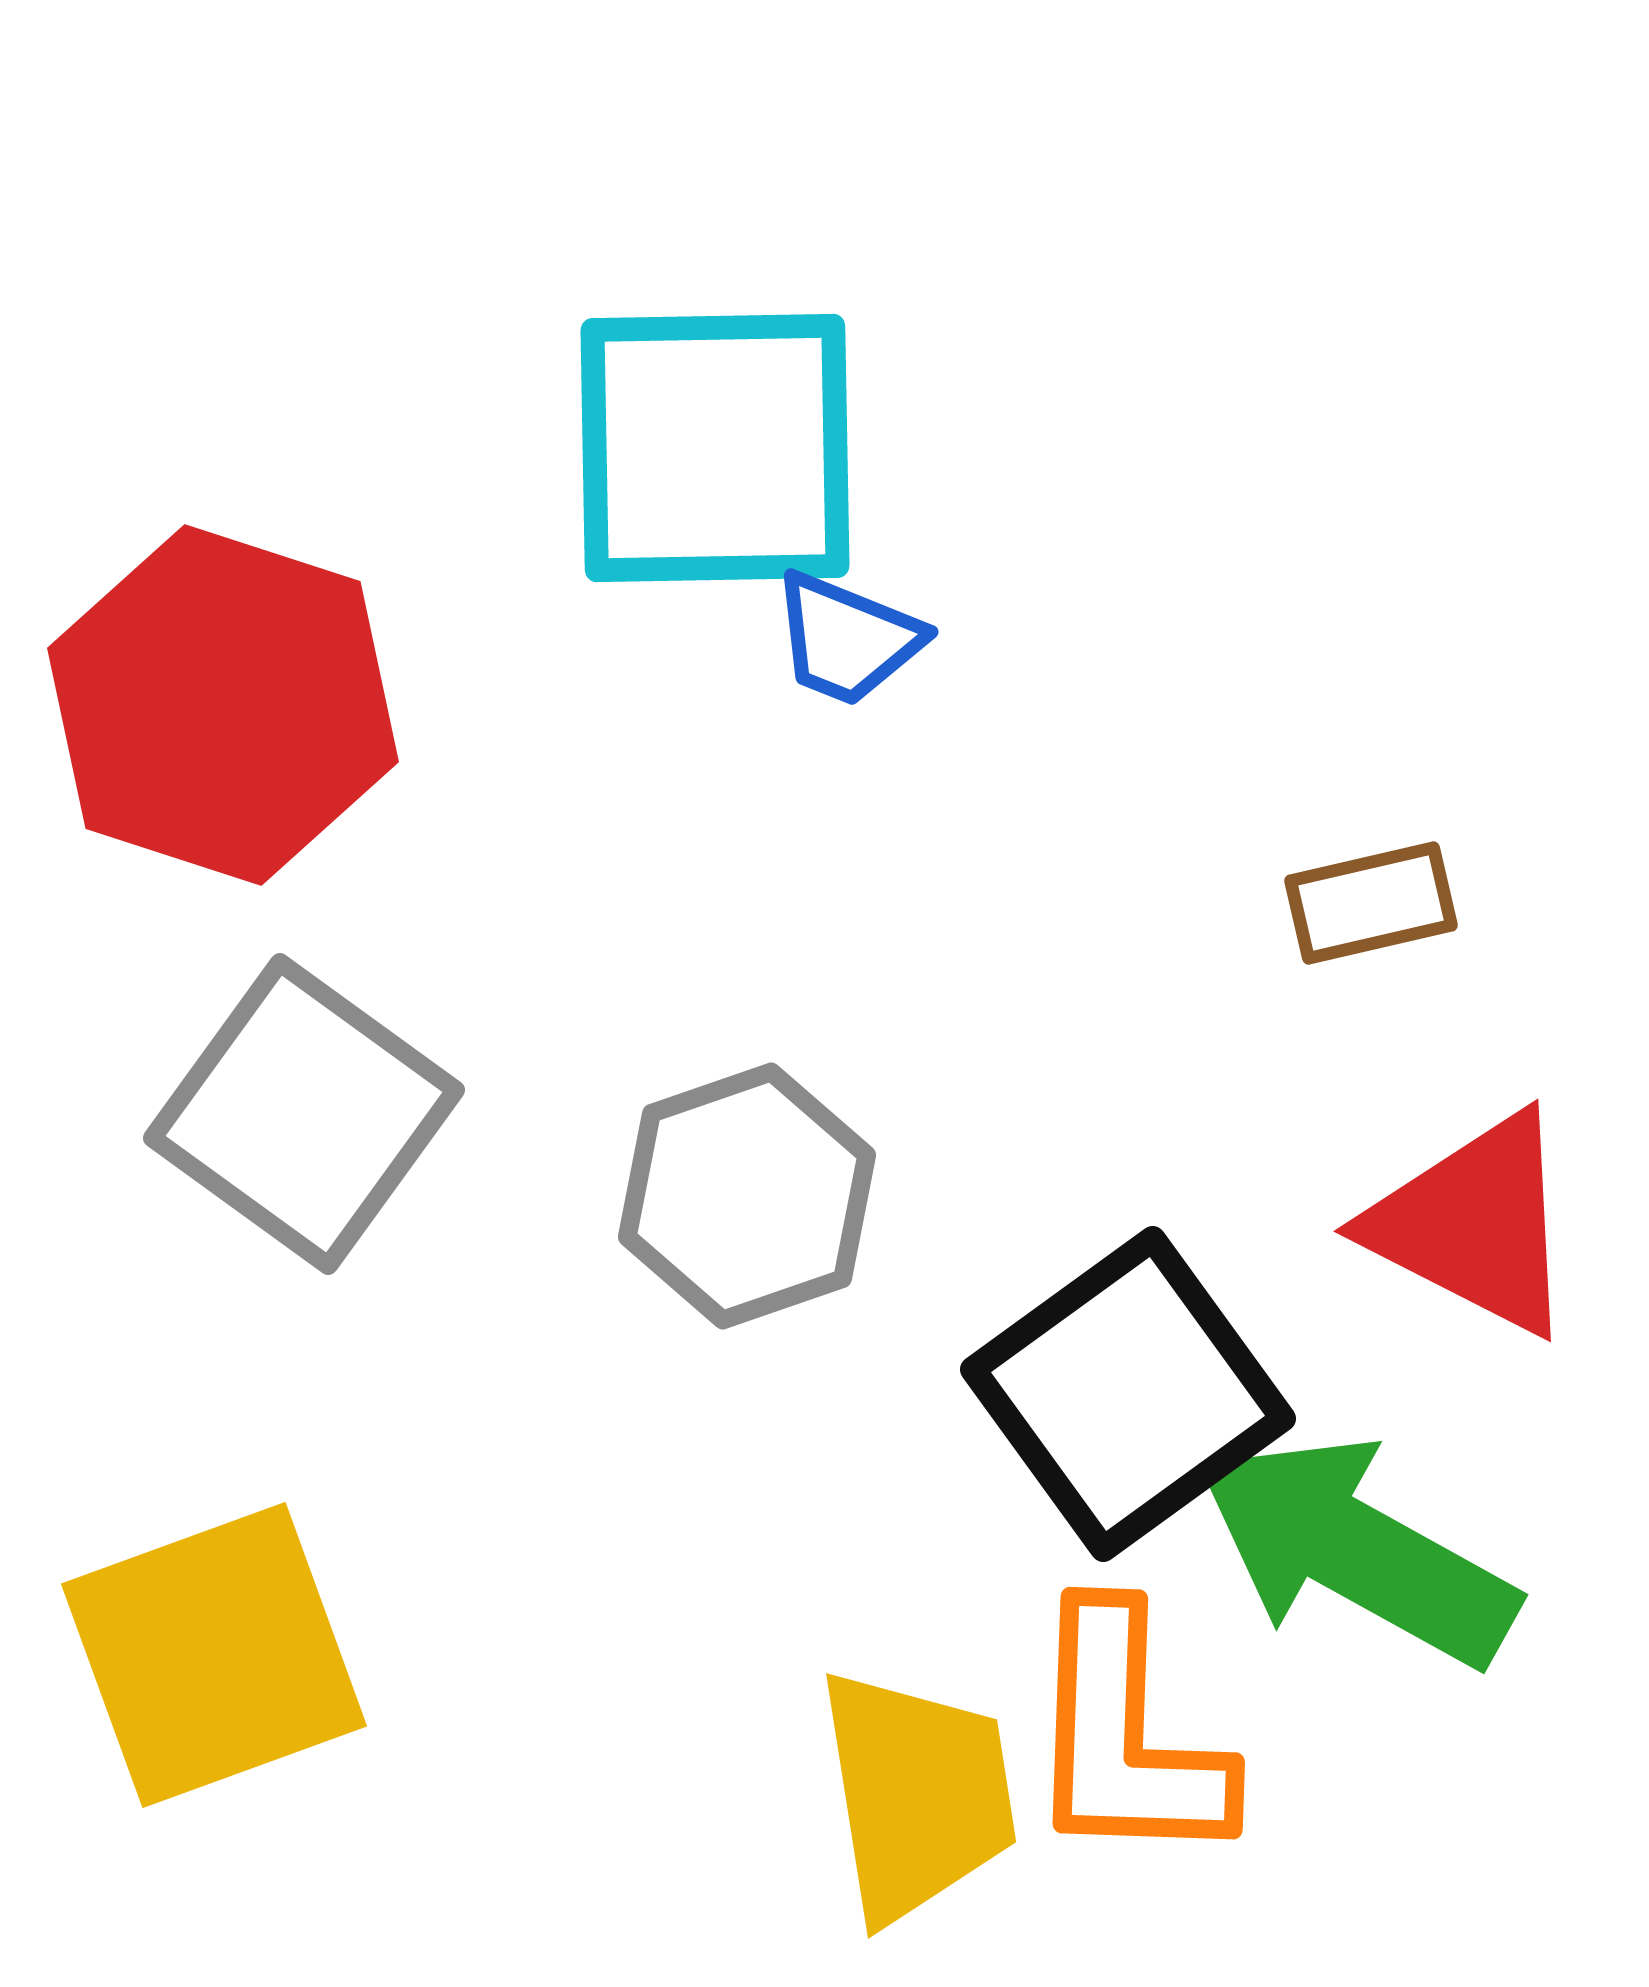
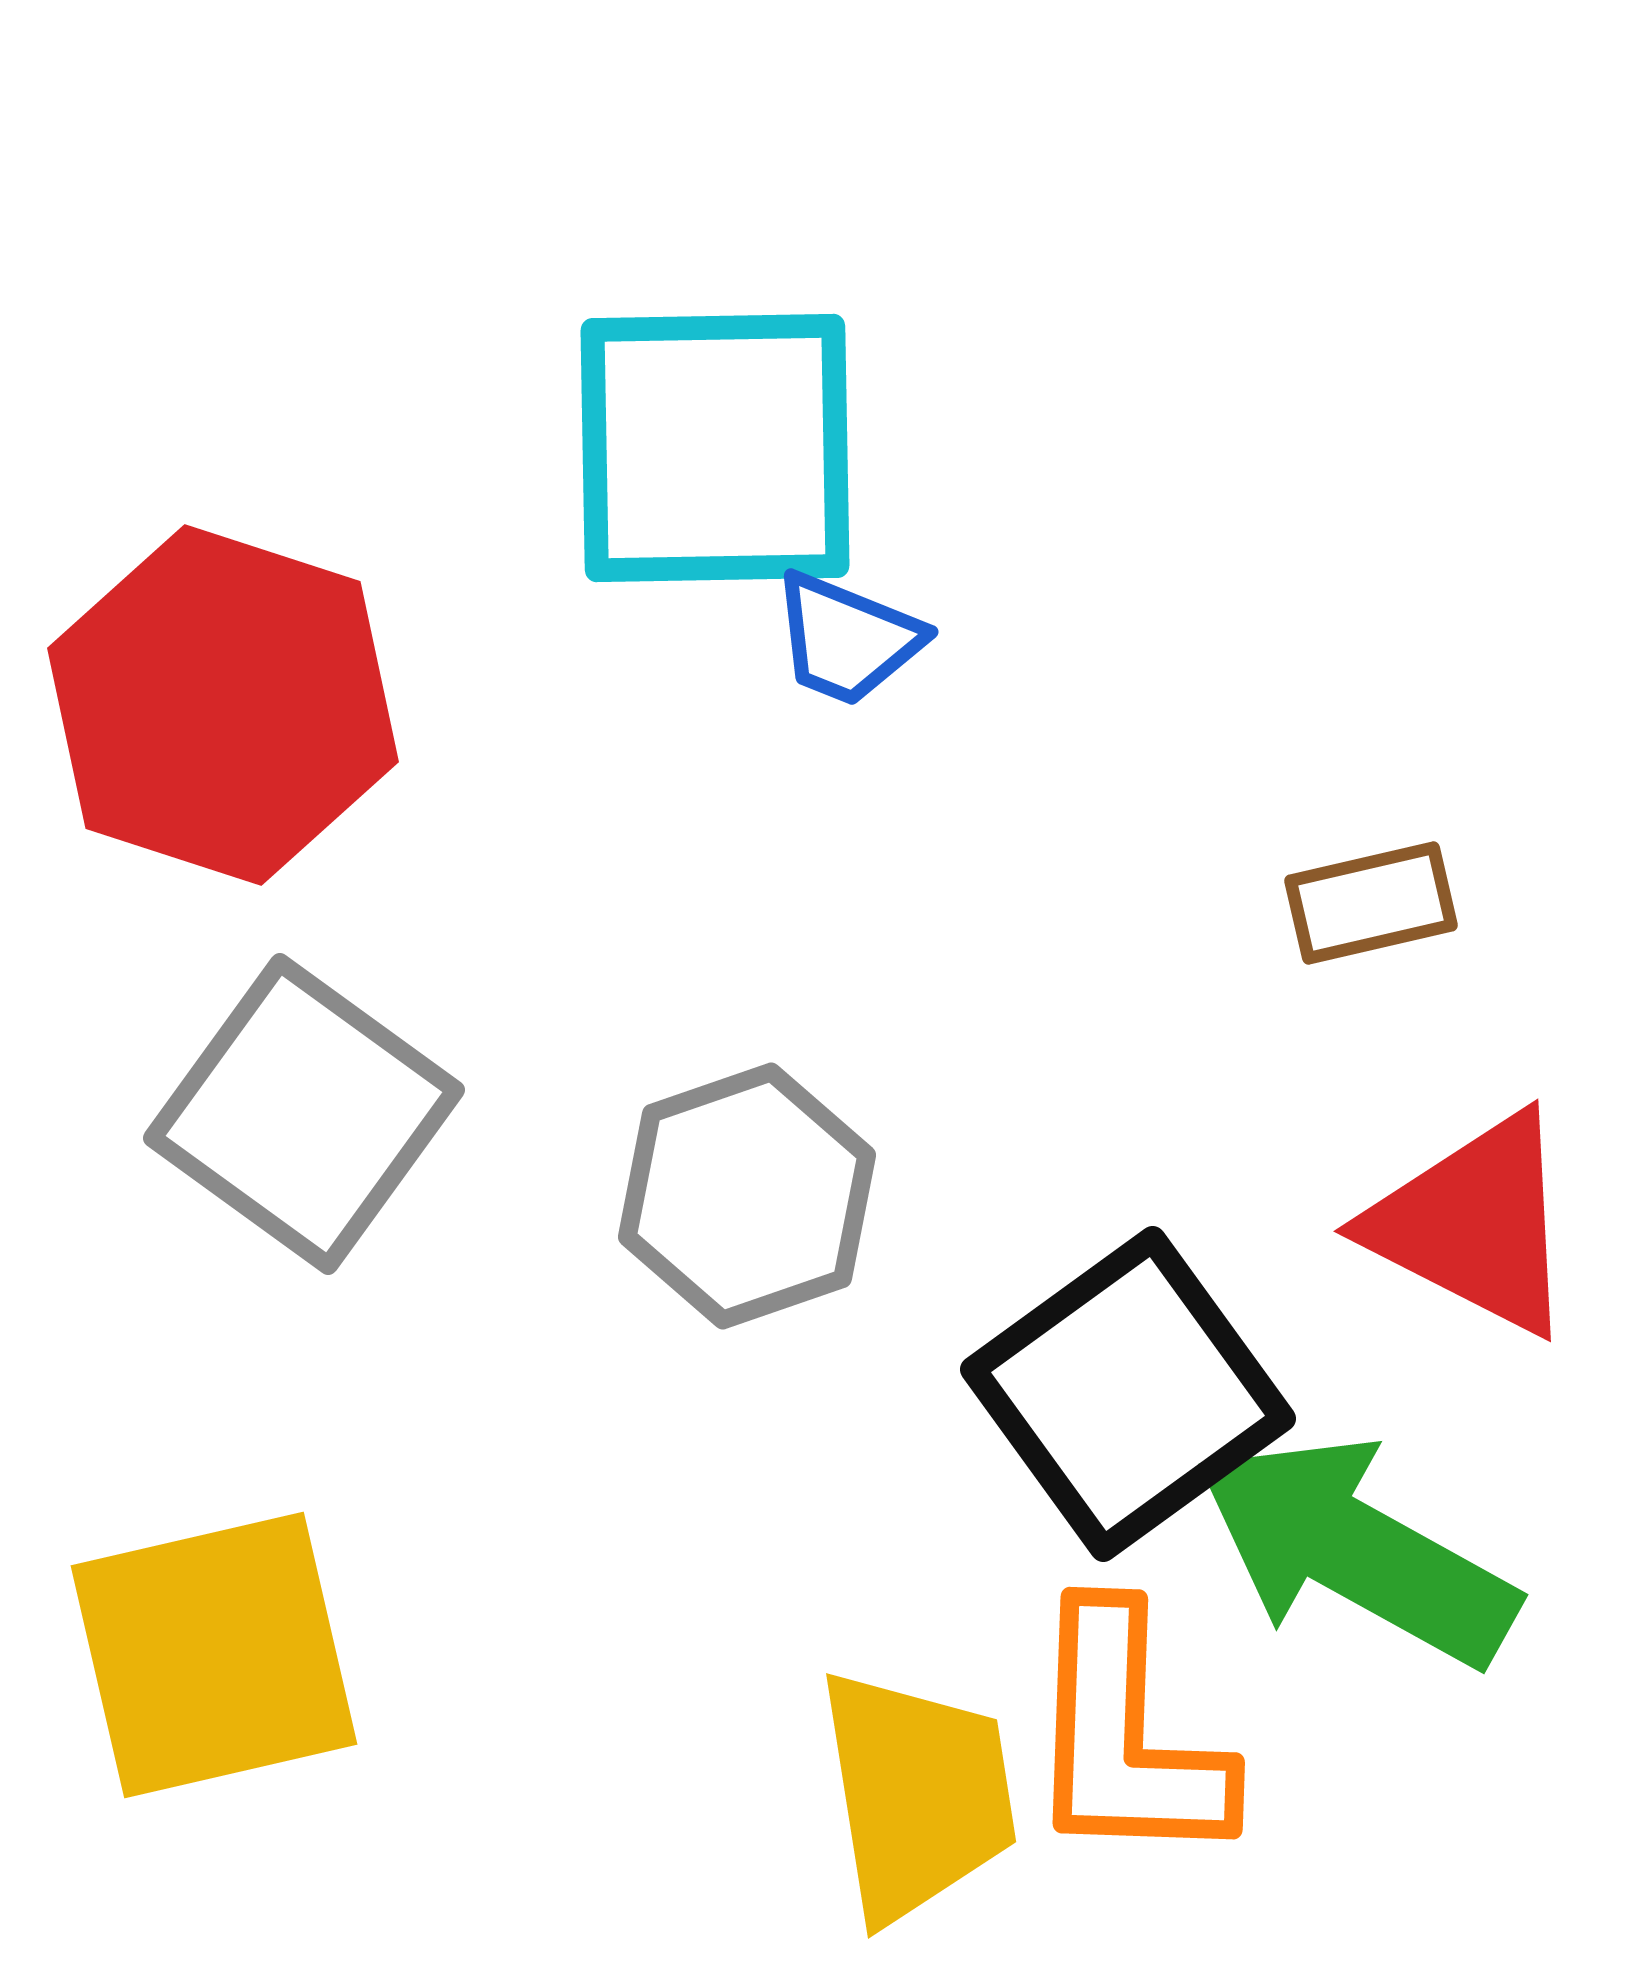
yellow square: rotated 7 degrees clockwise
